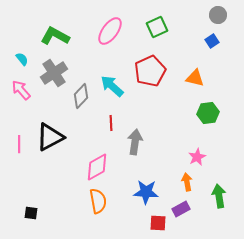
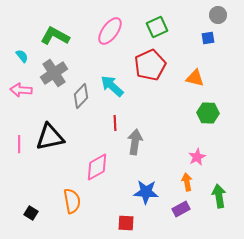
blue square: moved 4 px left, 3 px up; rotated 24 degrees clockwise
cyan semicircle: moved 3 px up
red pentagon: moved 6 px up
pink arrow: rotated 45 degrees counterclockwise
green hexagon: rotated 10 degrees clockwise
red line: moved 4 px right
black triangle: rotated 16 degrees clockwise
orange semicircle: moved 26 px left
black square: rotated 24 degrees clockwise
red square: moved 32 px left
